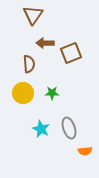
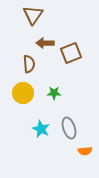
green star: moved 2 px right
